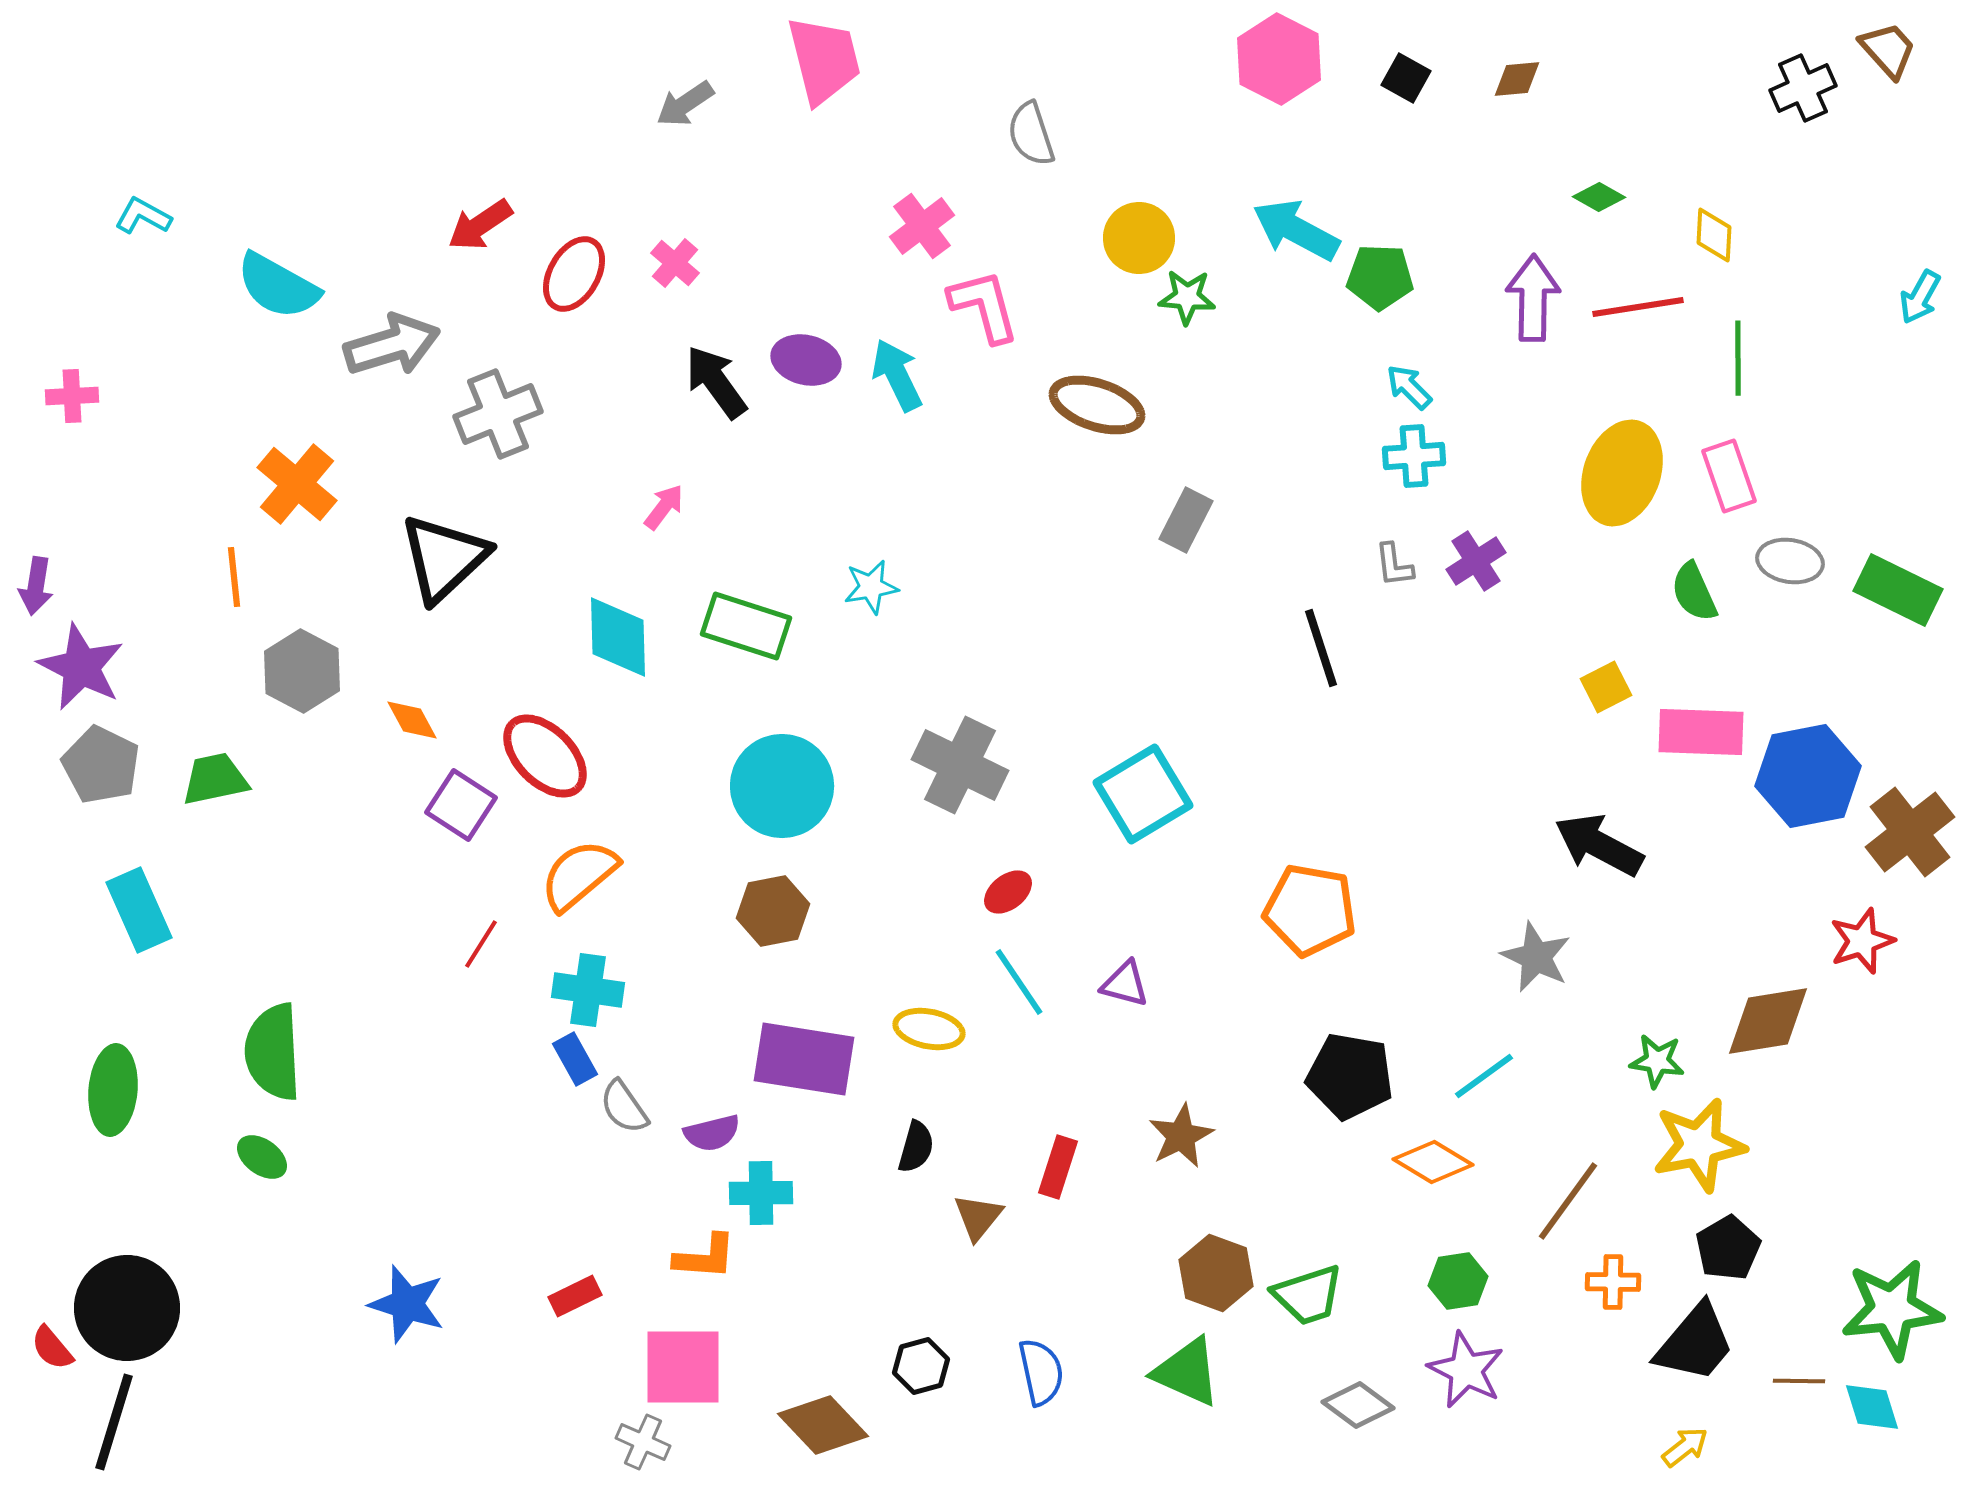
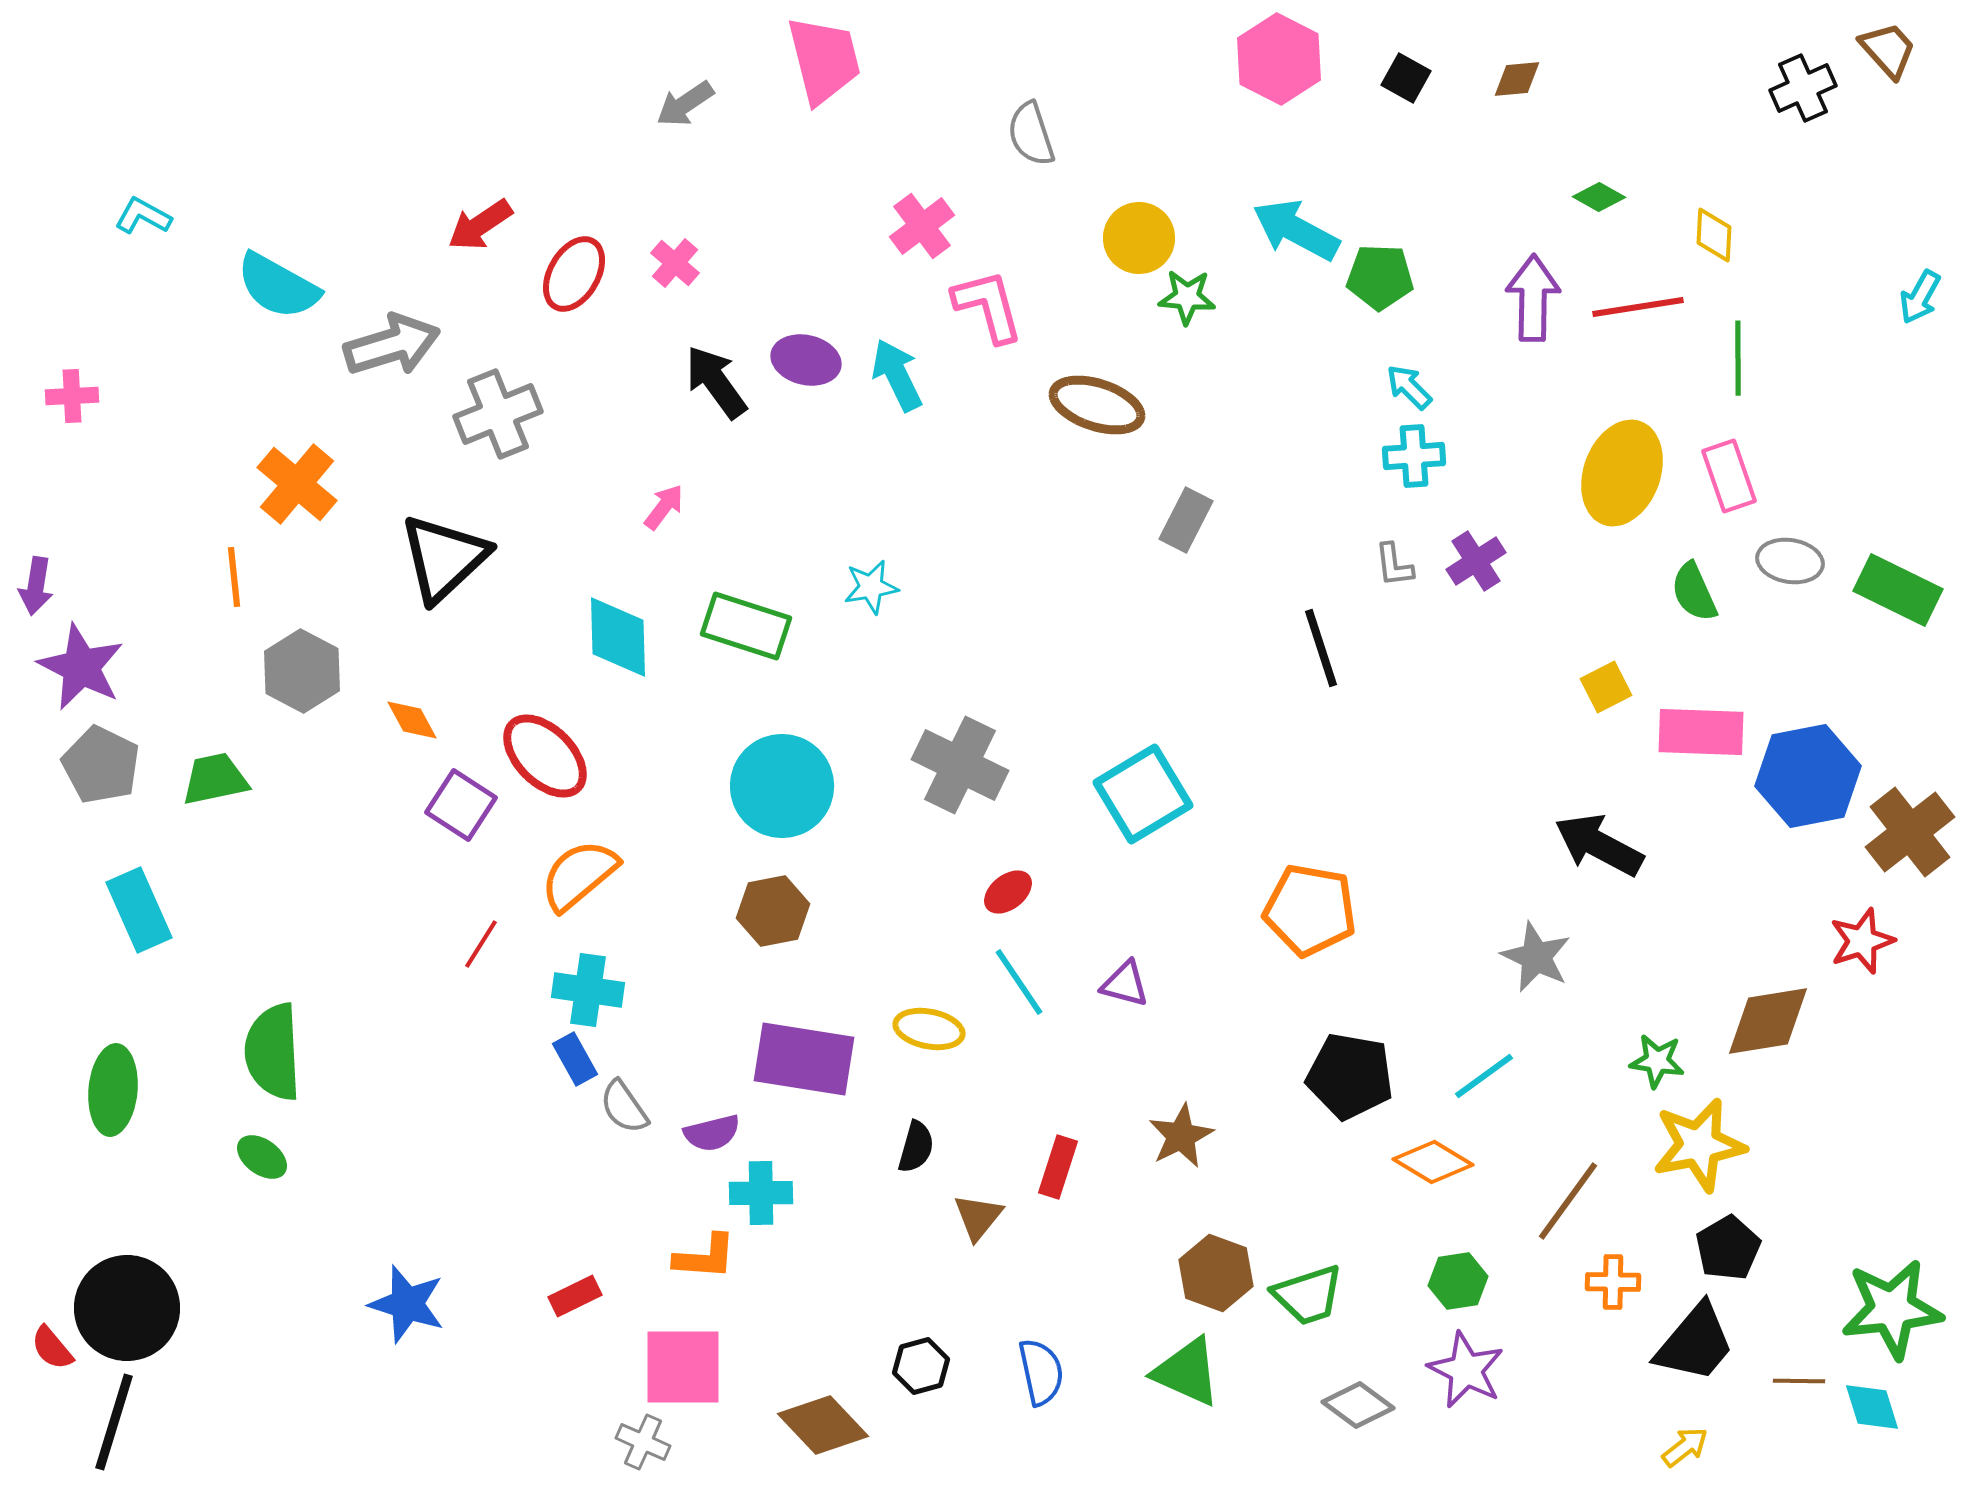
pink L-shape at (984, 306): moved 4 px right
